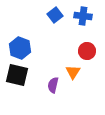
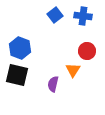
orange triangle: moved 2 px up
purple semicircle: moved 1 px up
